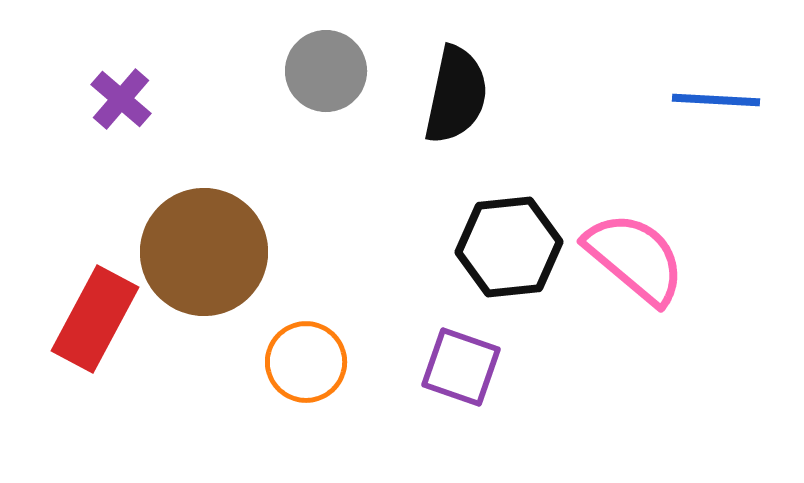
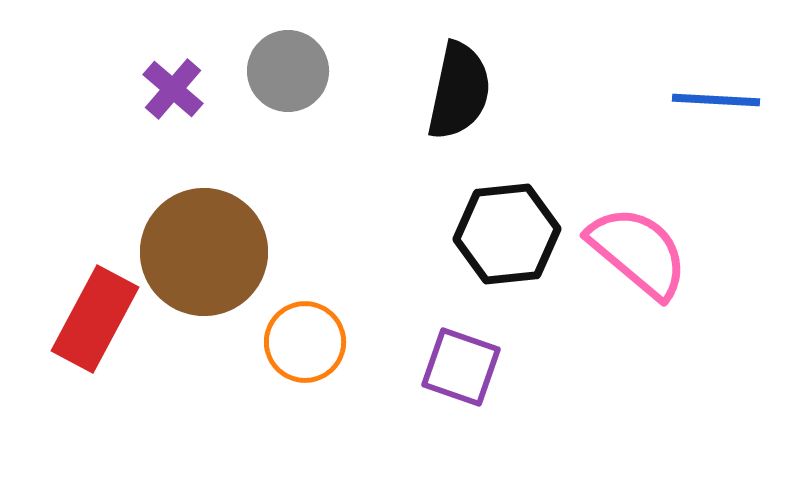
gray circle: moved 38 px left
black semicircle: moved 3 px right, 4 px up
purple cross: moved 52 px right, 10 px up
black hexagon: moved 2 px left, 13 px up
pink semicircle: moved 3 px right, 6 px up
orange circle: moved 1 px left, 20 px up
